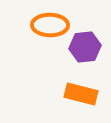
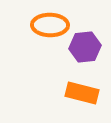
orange rectangle: moved 1 px right, 1 px up
